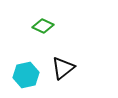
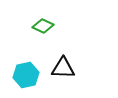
black triangle: rotated 40 degrees clockwise
